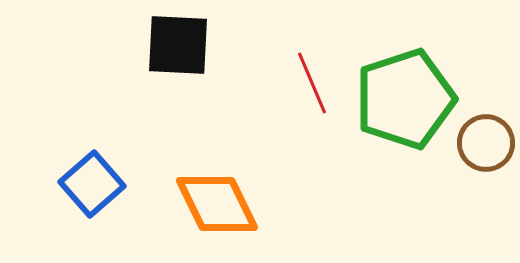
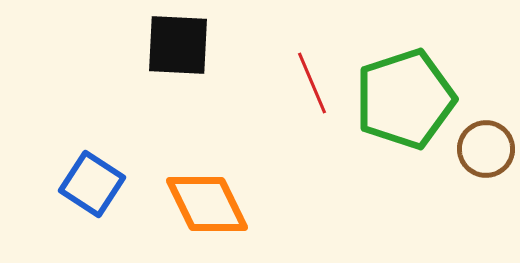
brown circle: moved 6 px down
blue square: rotated 16 degrees counterclockwise
orange diamond: moved 10 px left
